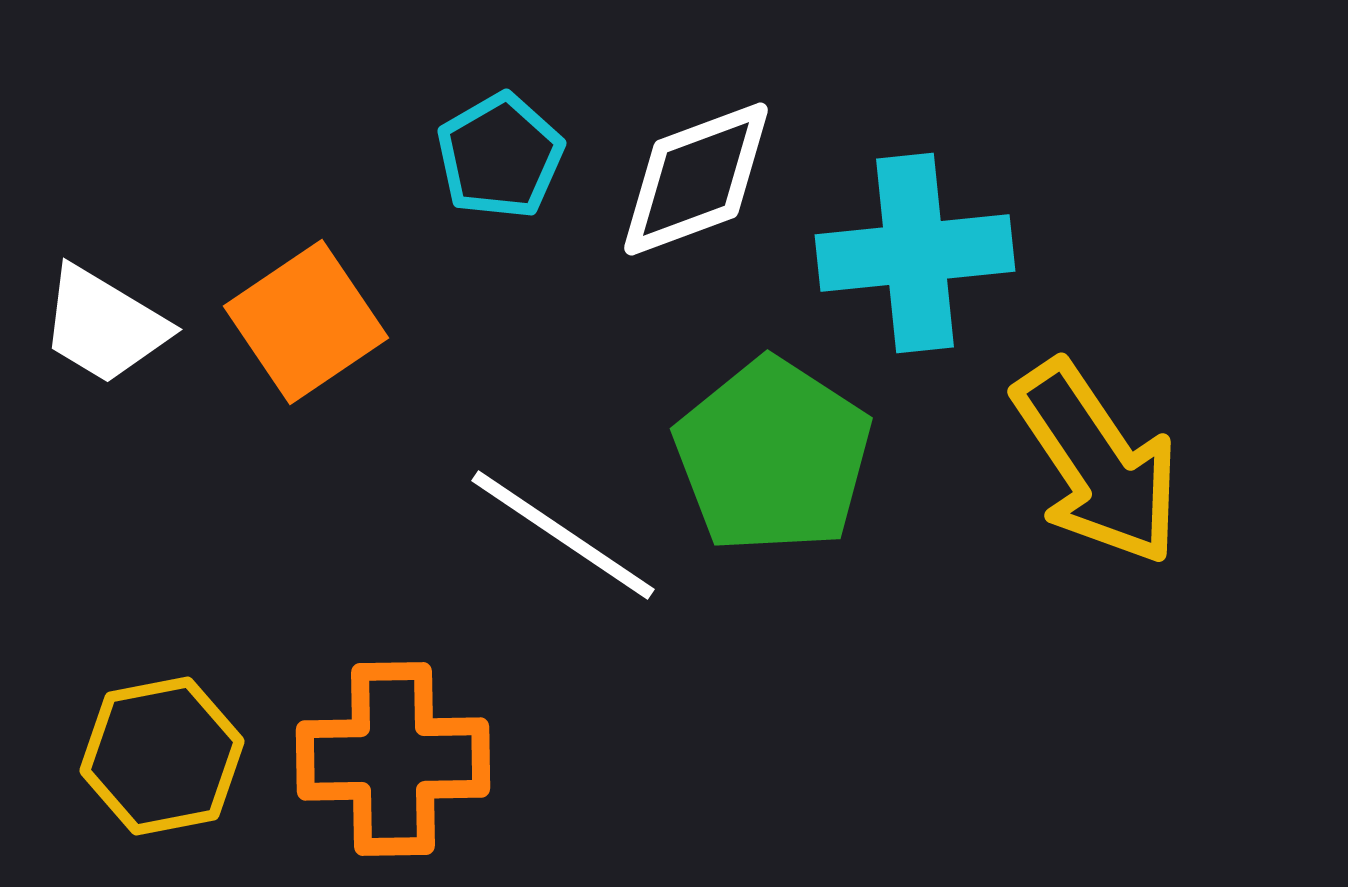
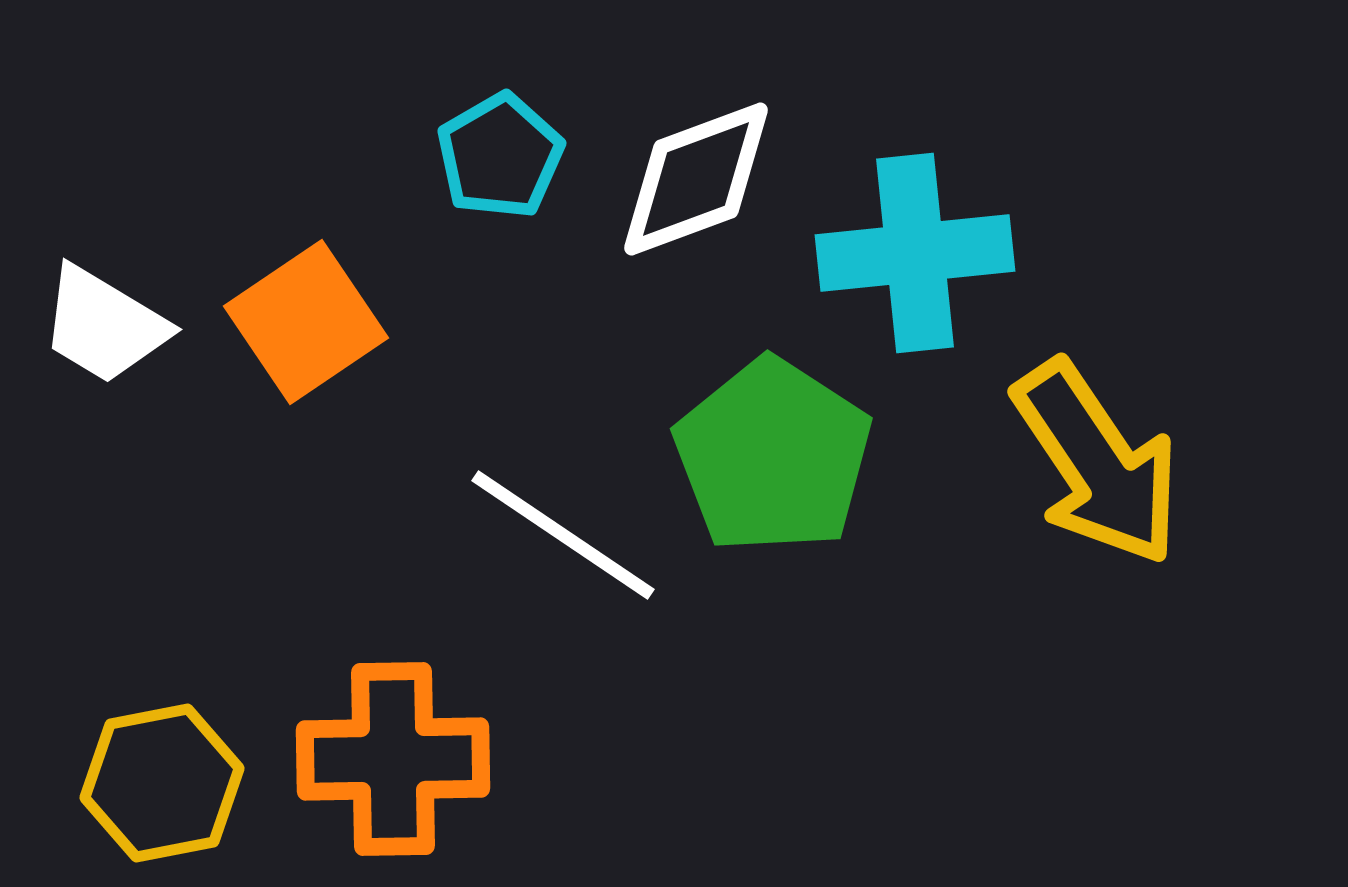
yellow hexagon: moved 27 px down
